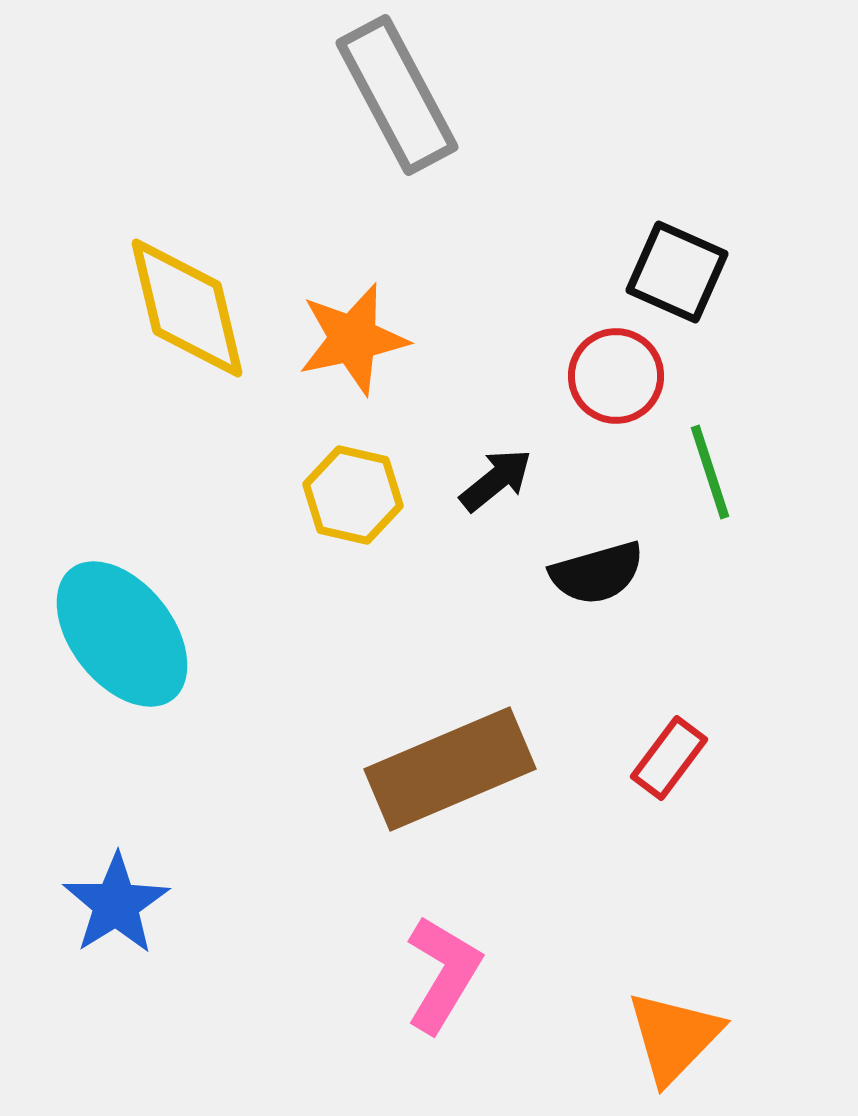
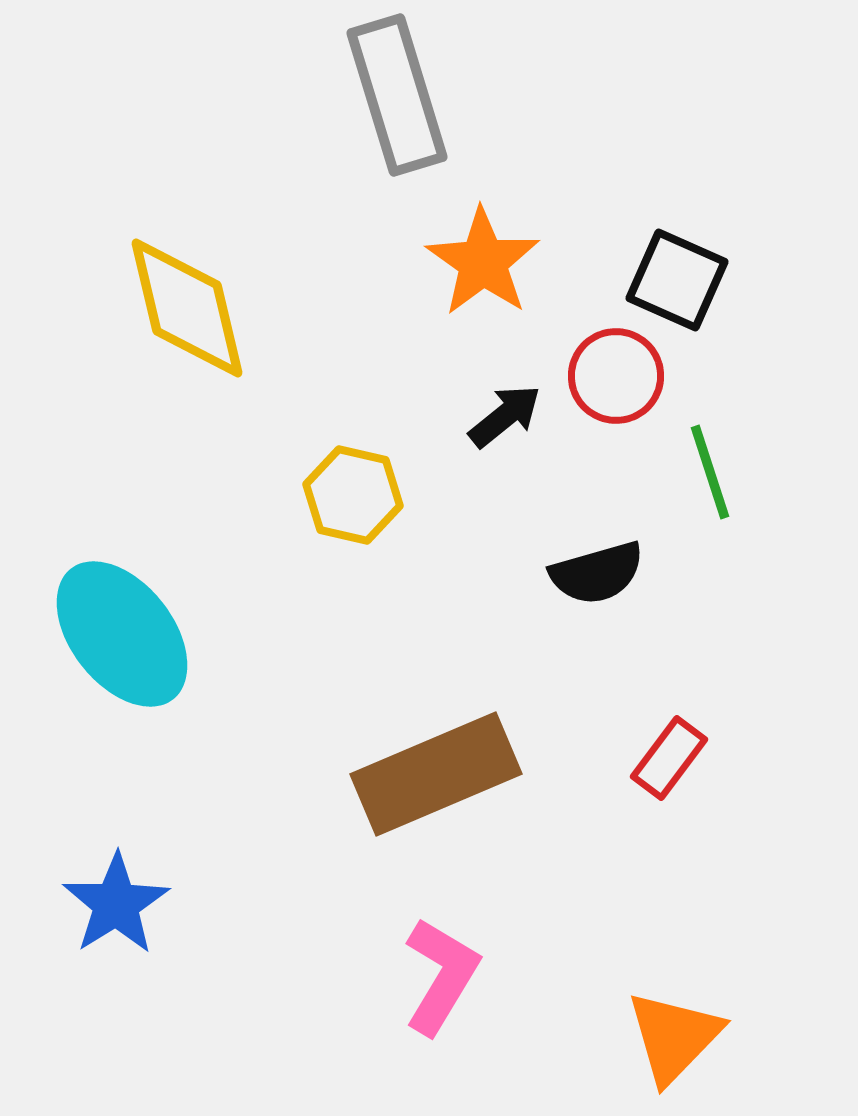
gray rectangle: rotated 11 degrees clockwise
black square: moved 8 px down
orange star: moved 130 px right, 77 px up; rotated 25 degrees counterclockwise
black arrow: moved 9 px right, 64 px up
brown rectangle: moved 14 px left, 5 px down
pink L-shape: moved 2 px left, 2 px down
